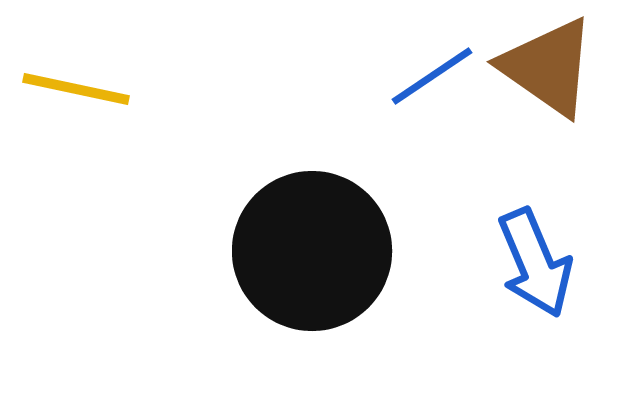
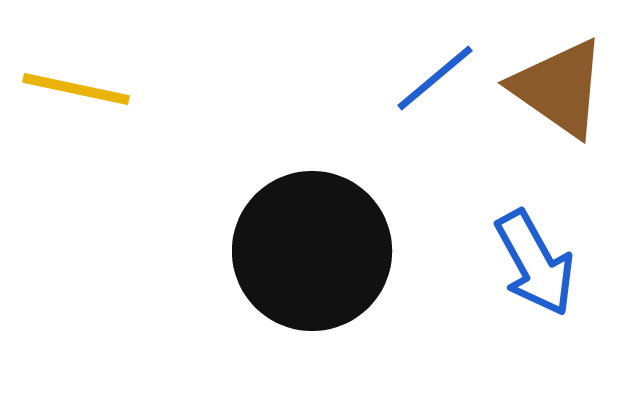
brown triangle: moved 11 px right, 21 px down
blue line: moved 3 px right, 2 px down; rotated 6 degrees counterclockwise
blue arrow: rotated 6 degrees counterclockwise
